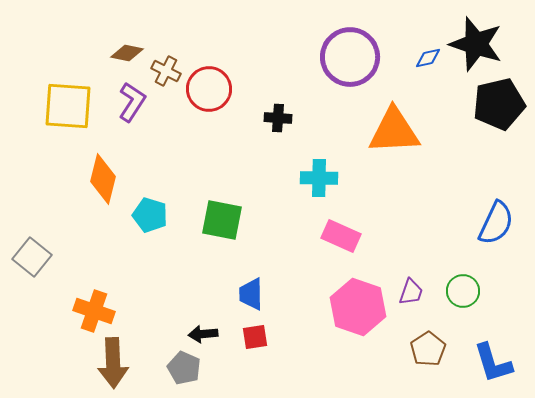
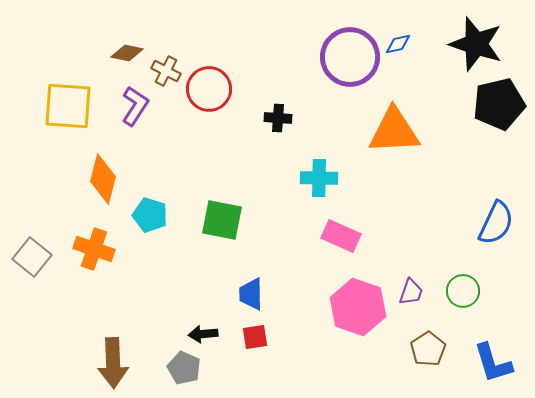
blue diamond: moved 30 px left, 14 px up
purple L-shape: moved 3 px right, 4 px down
orange cross: moved 62 px up
